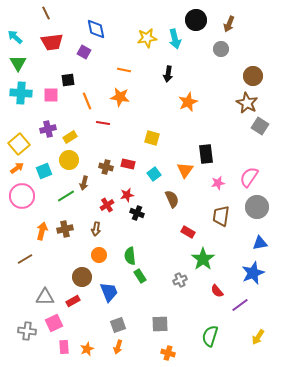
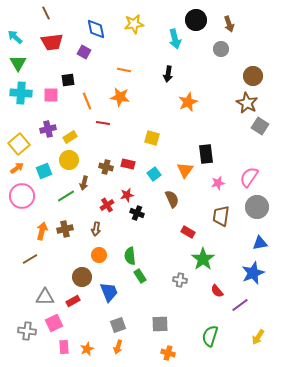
brown arrow at (229, 24): rotated 42 degrees counterclockwise
yellow star at (147, 38): moved 13 px left, 14 px up
brown line at (25, 259): moved 5 px right
gray cross at (180, 280): rotated 32 degrees clockwise
